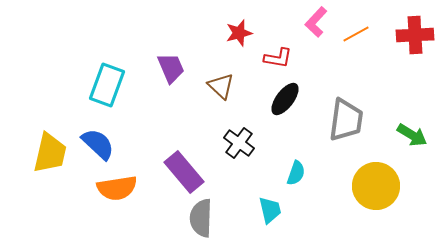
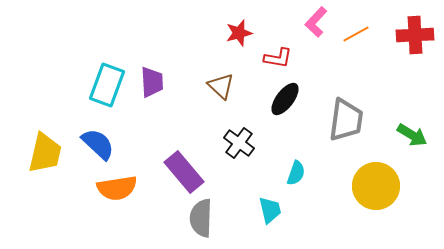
purple trapezoid: moved 19 px left, 14 px down; rotated 20 degrees clockwise
yellow trapezoid: moved 5 px left
